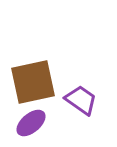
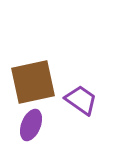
purple ellipse: moved 2 px down; rotated 28 degrees counterclockwise
